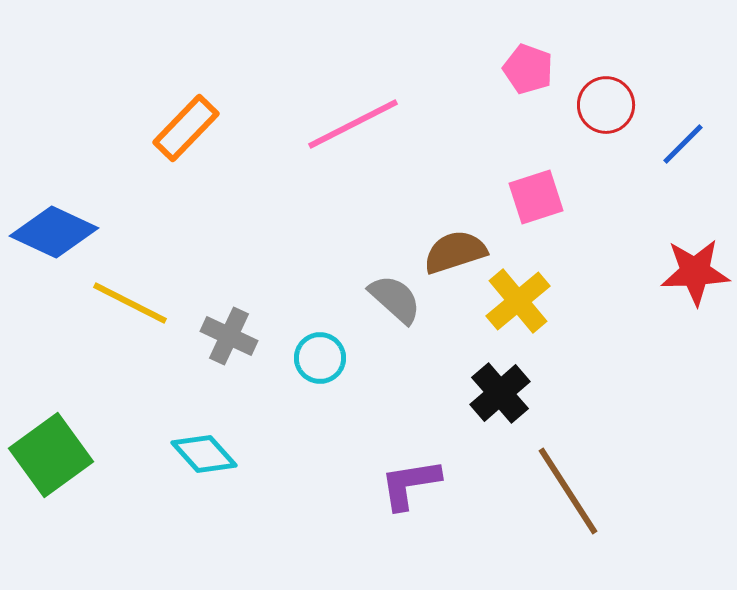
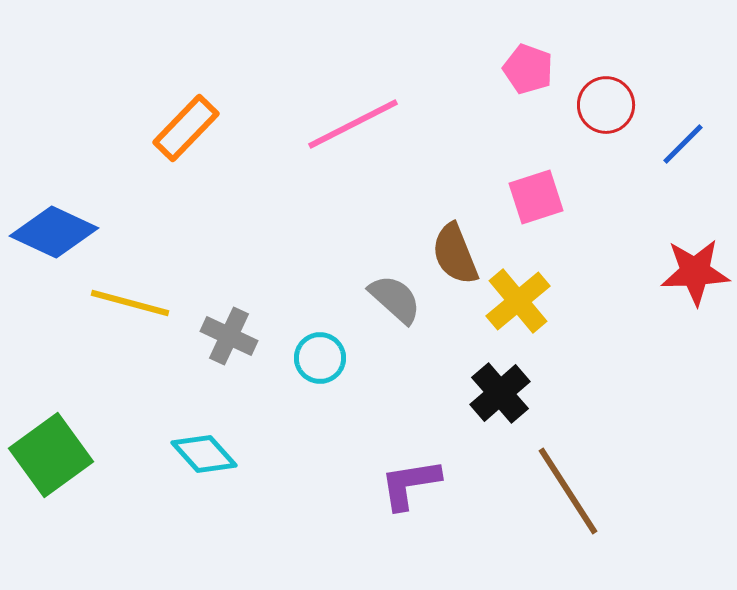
brown semicircle: moved 2 px down; rotated 94 degrees counterclockwise
yellow line: rotated 12 degrees counterclockwise
